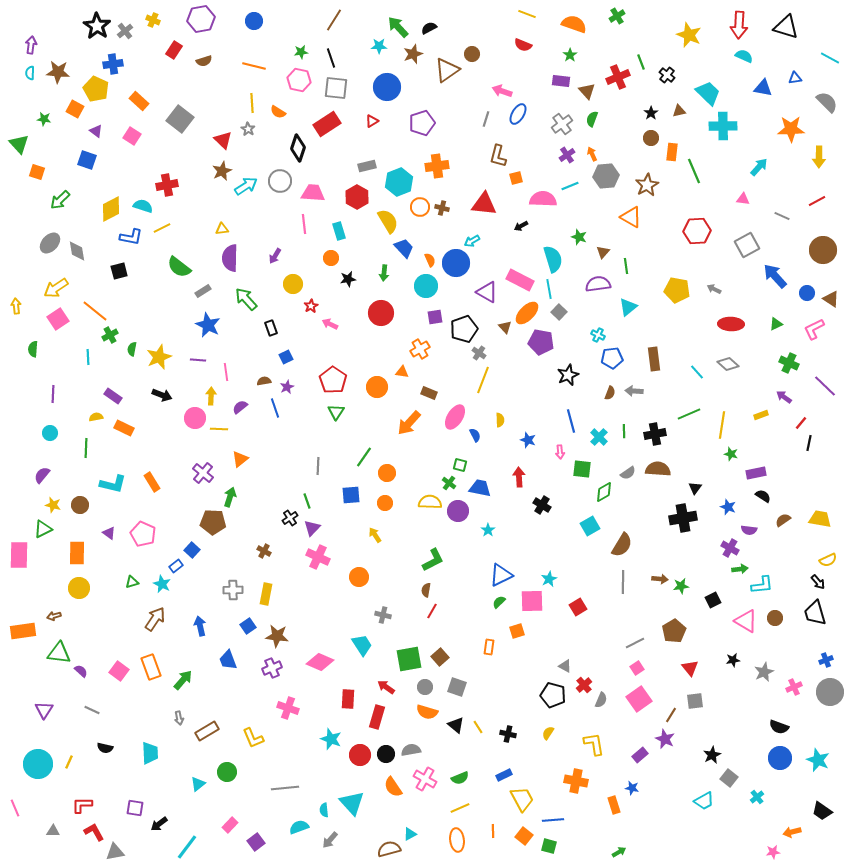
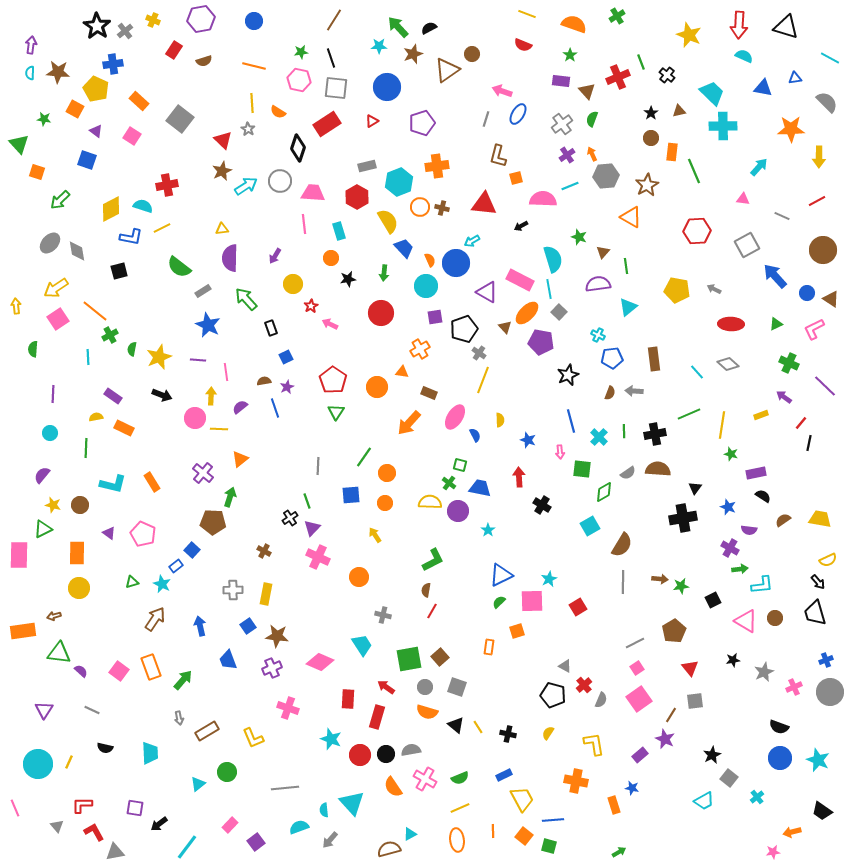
cyan trapezoid at (708, 93): moved 4 px right
gray triangle at (53, 831): moved 4 px right, 5 px up; rotated 48 degrees clockwise
